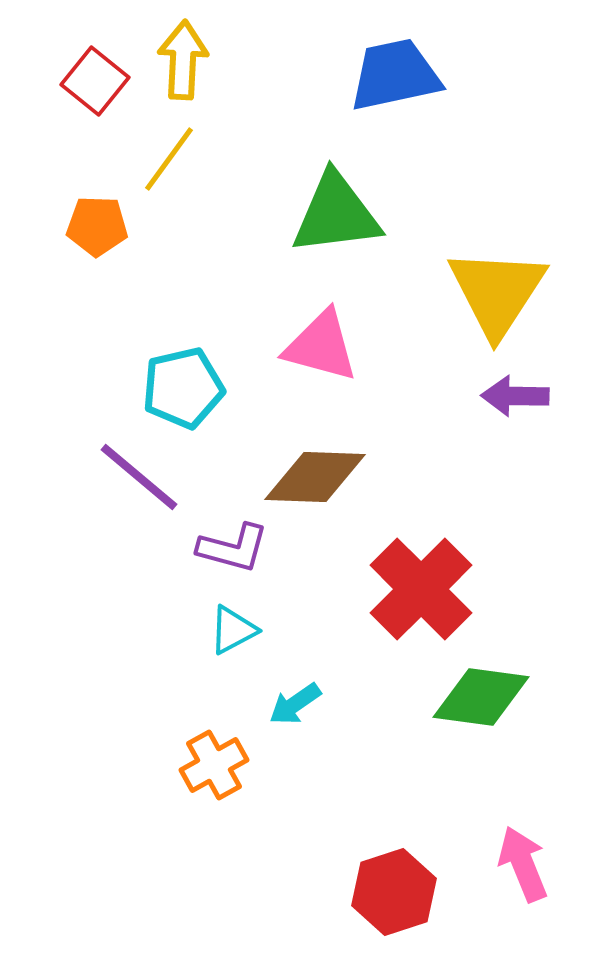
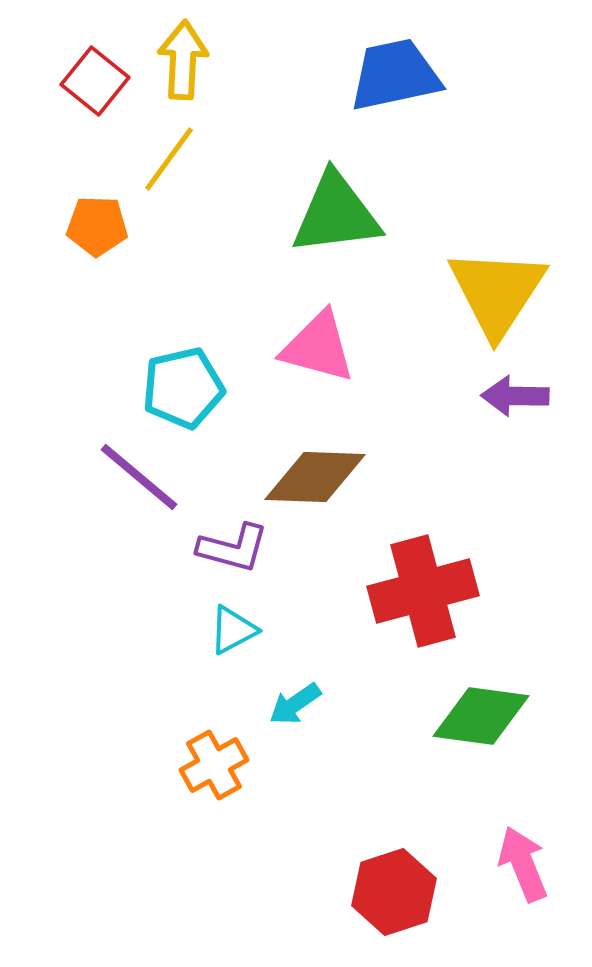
pink triangle: moved 3 px left, 1 px down
red cross: moved 2 px right, 2 px down; rotated 30 degrees clockwise
green diamond: moved 19 px down
